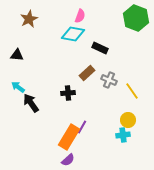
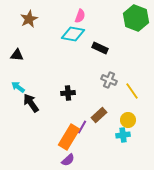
brown rectangle: moved 12 px right, 42 px down
